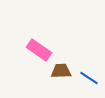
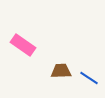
pink rectangle: moved 16 px left, 5 px up
